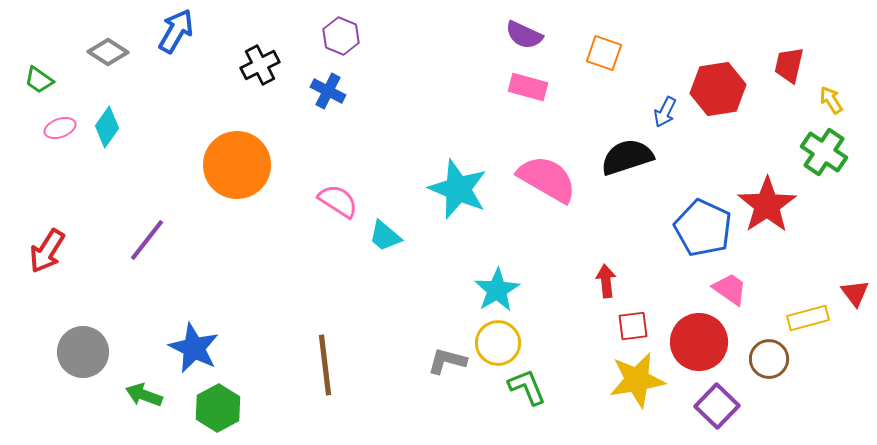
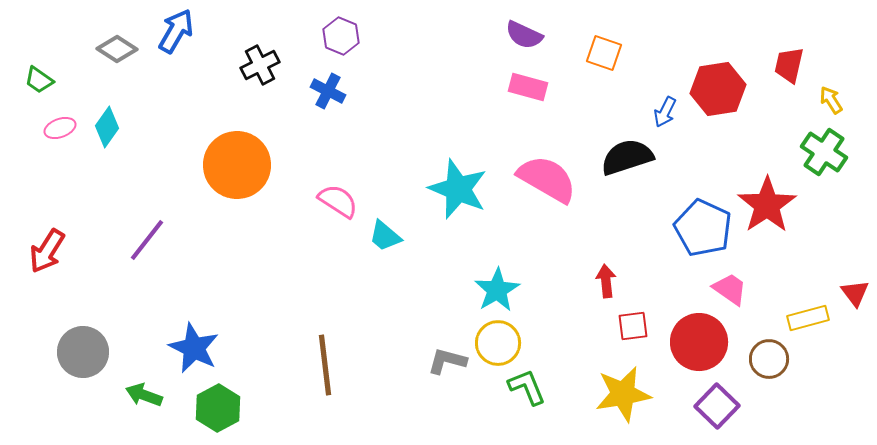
gray diamond at (108, 52): moved 9 px right, 3 px up
yellow star at (637, 380): moved 14 px left, 14 px down
